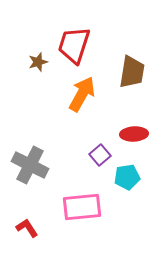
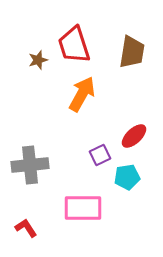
red trapezoid: rotated 36 degrees counterclockwise
brown star: moved 2 px up
brown trapezoid: moved 20 px up
red ellipse: moved 2 px down; rotated 40 degrees counterclockwise
purple square: rotated 15 degrees clockwise
gray cross: rotated 33 degrees counterclockwise
pink rectangle: moved 1 px right, 1 px down; rotated 6 degrees clockwise
red L-shape: moved 1 px left
